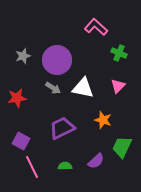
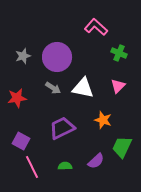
purple circle: moved 3 px up
